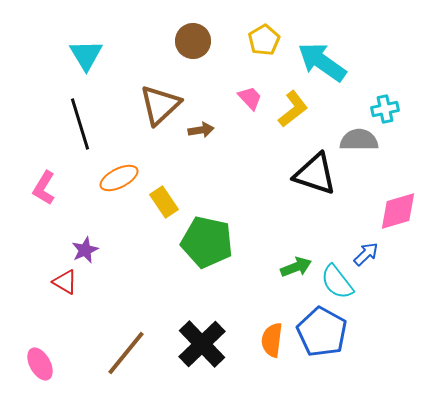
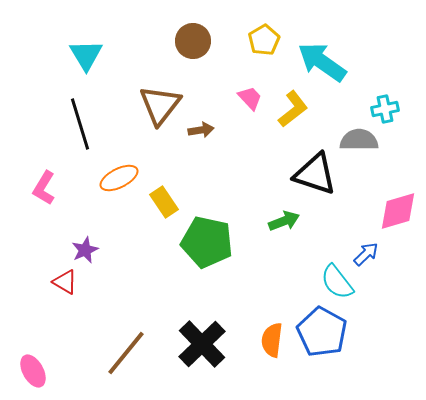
brown triangle: rotated 9 degrees counterclockwise
green arrow: moved 12 px left, 46 px up
pink ellipse: moved 7 px left, 7 px down
